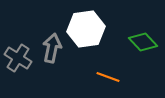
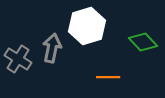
white hexagon: moved 1 px right, 3 px up; rotated 9 degrees counterclockwise
gray cross: moved 1 px down
orange line: rotated 20 degrees counterclockwise
